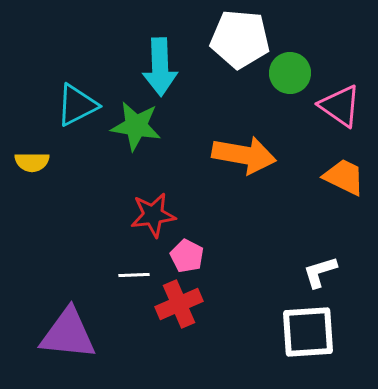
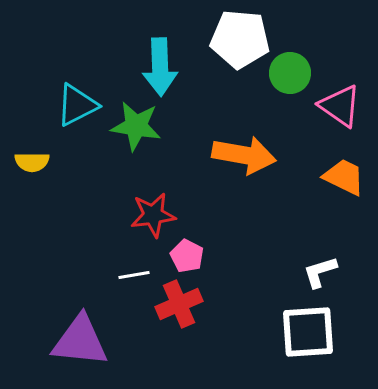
white line: rotated 8 degrees counterclockwise
purple triangle: moved 12 px right, 7 px down
